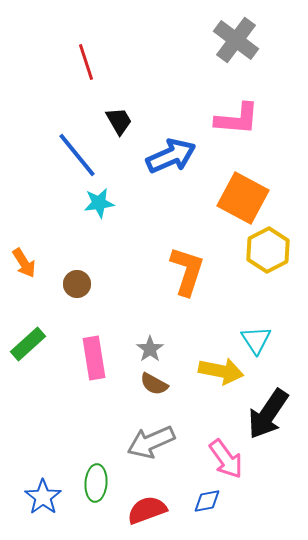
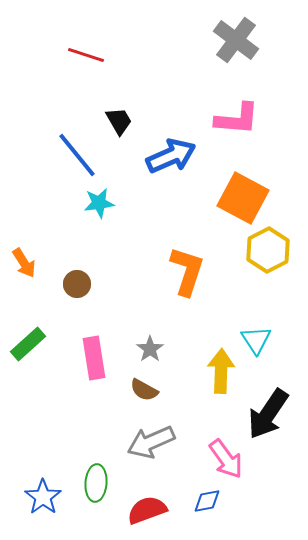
red line: moved 7 px up; rotated 54 degrees counterclockwise
yellow arrow: rotated 99 degrees counterclockwise
brown semicircle: moved 10 px left, 6 px down
